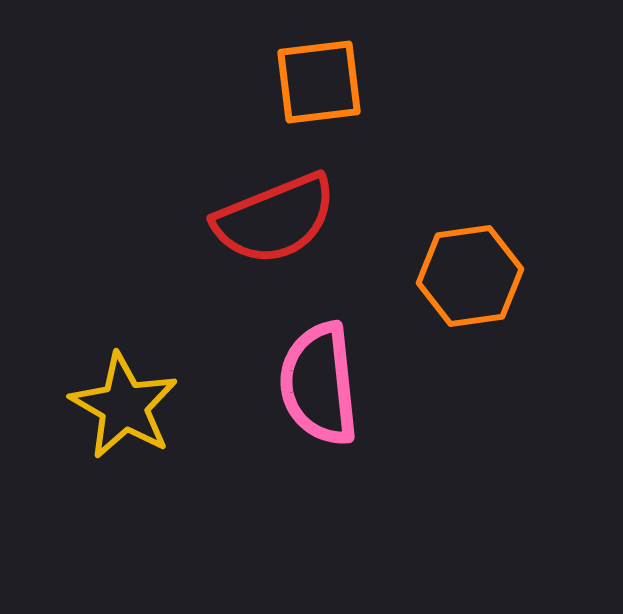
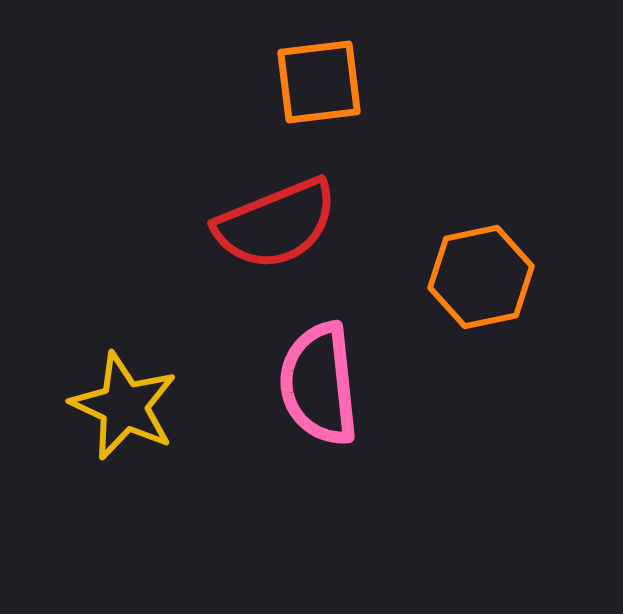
red semicircle: moved 1 px right, 5 px down
orange hexagon: moved 11 px right, 1 px down; rotated 4 degrees counterclockwise
yellow star: rotated 5 degrees counterclockwise
